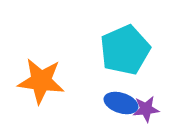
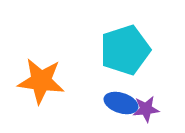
cyan pentagon: rotated 6 degrees clockwise
